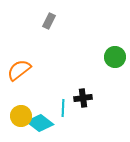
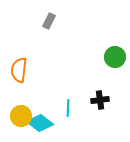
orange semicircle: rotated 45 degrees counterclockwise
black cross: moved 17 px right, 2 px down
cyan line: moved 5 px right
